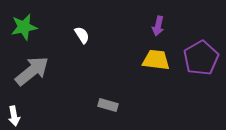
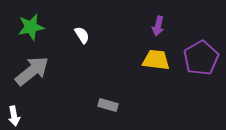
green star: moved 7 px right
